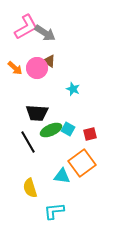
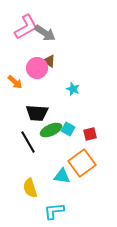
orange arrow: moved 14 px down
